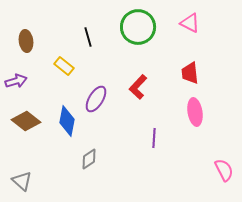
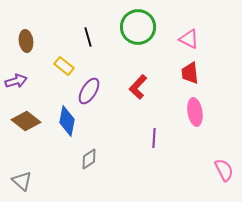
pink triangle: moved 1 px left, 16 px down
purple ellipse: moved 7 px left, 8 px up
